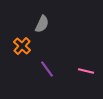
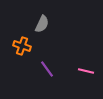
orange cross: rotated 24 degrees counterclockwise
